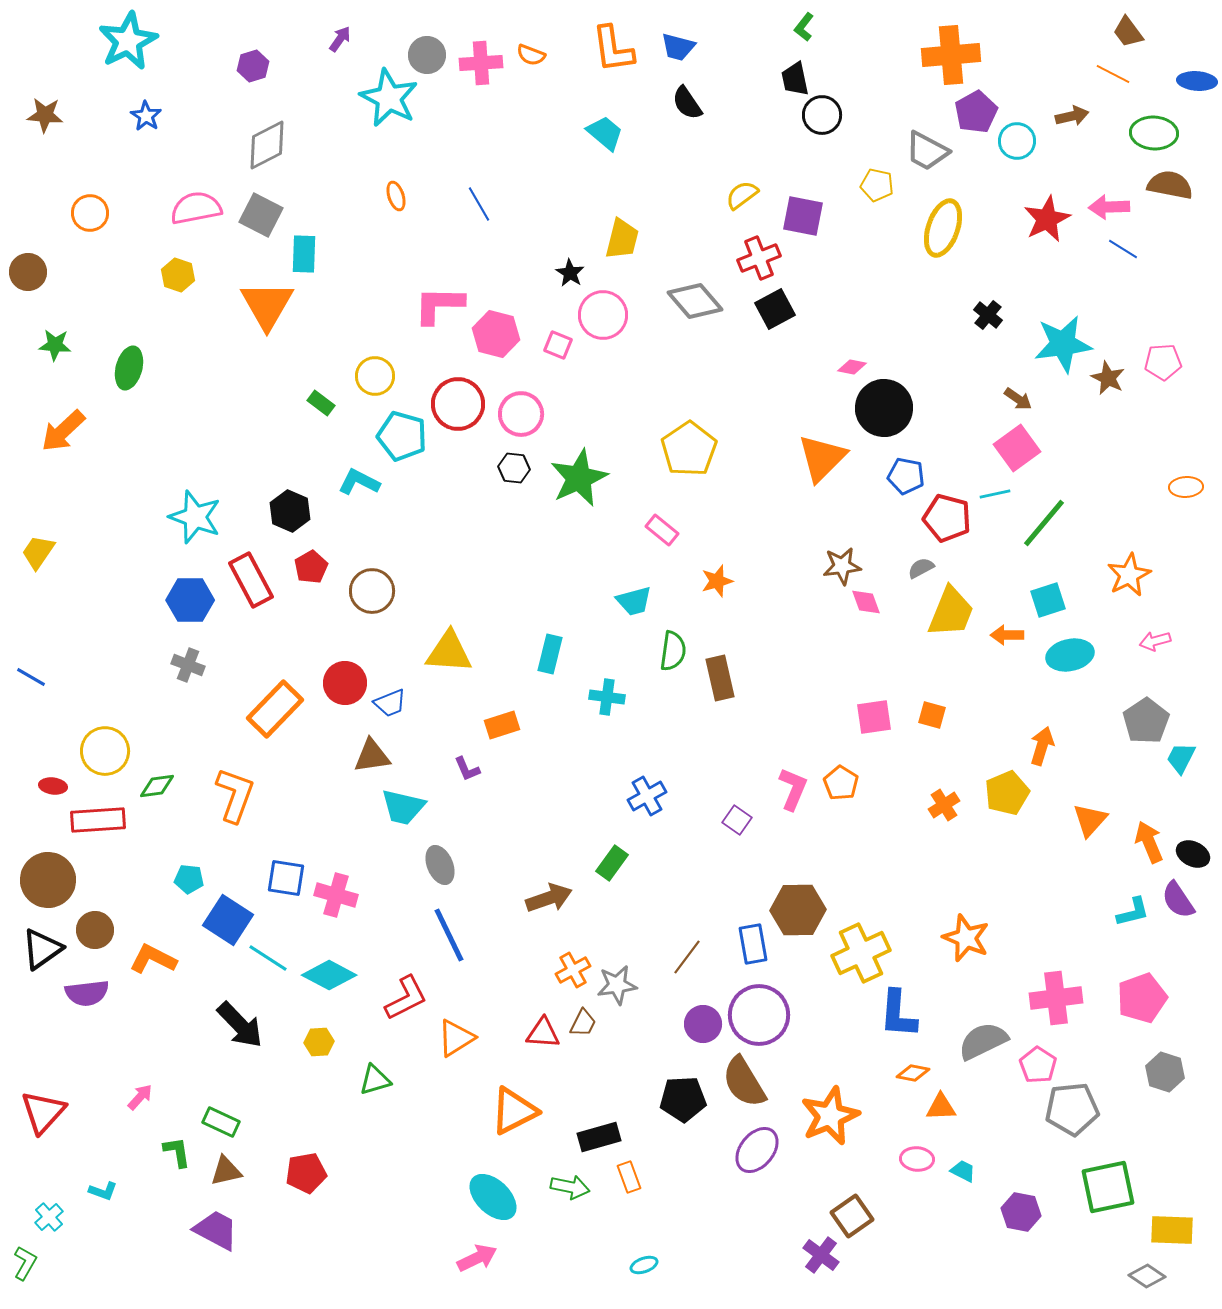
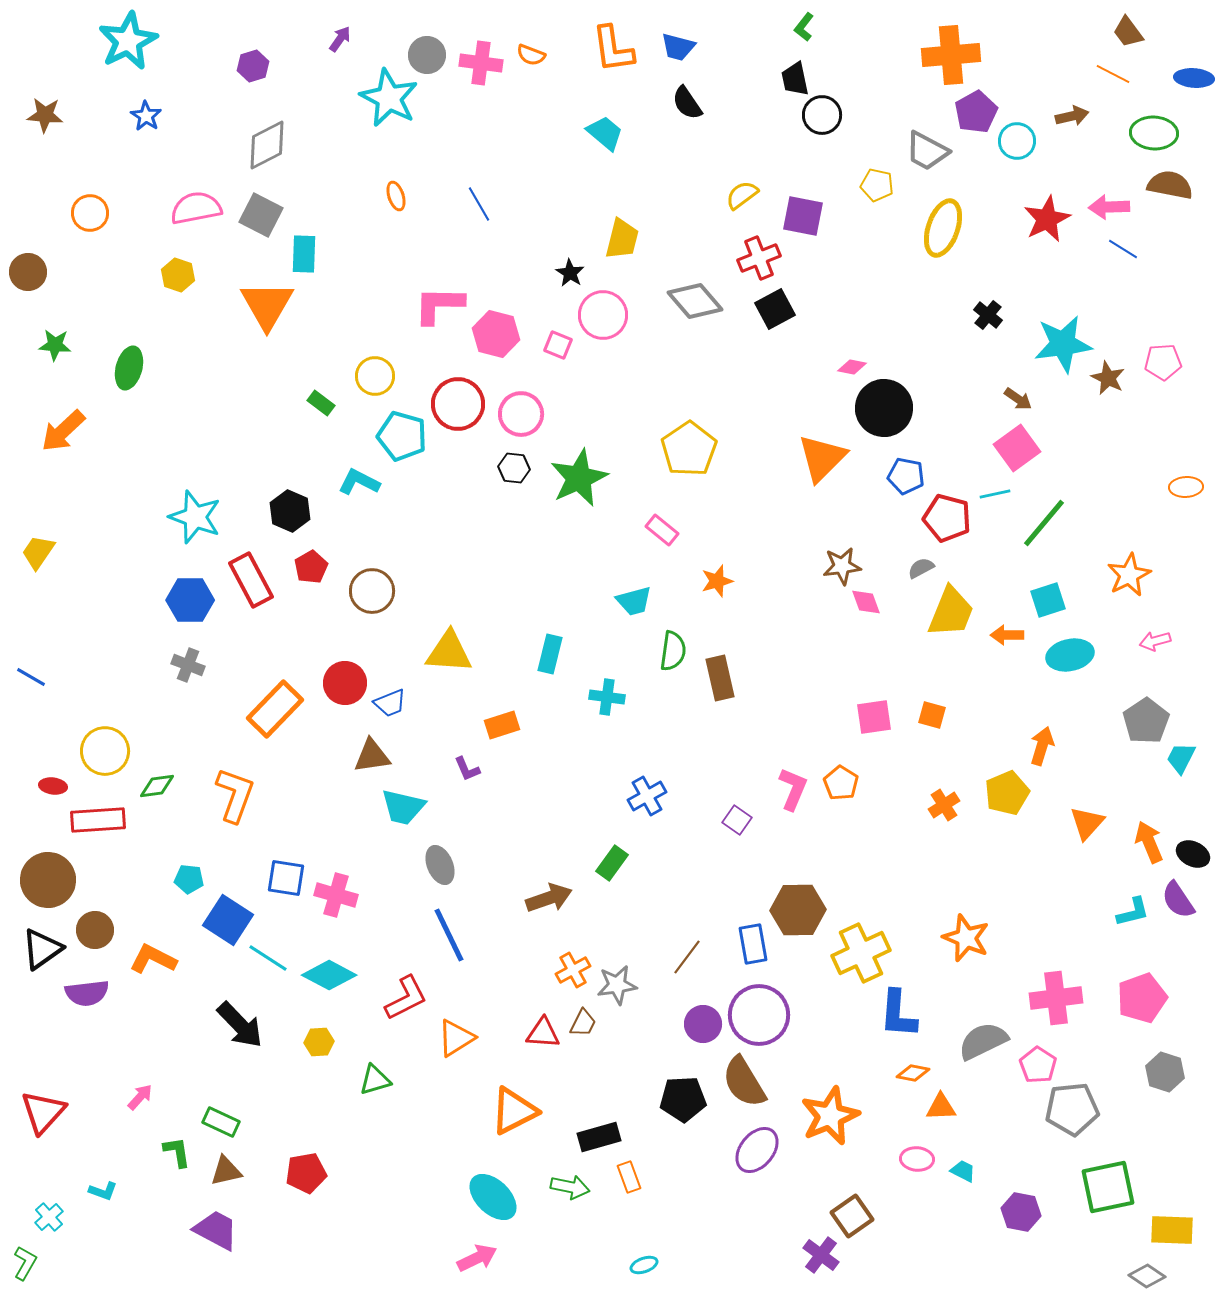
pink cross at (481, 63): rotated 12 degrees clockwise
blue ellipse at (1197, 81): moved 3 px left, 3 px up
orange triangle at (1090, 820): moved 3 px left, 3 px down
